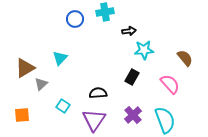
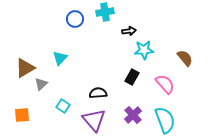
pink semicircle: moved 5 px left
purple triangle: rotated 15 degrees counterclockwise
